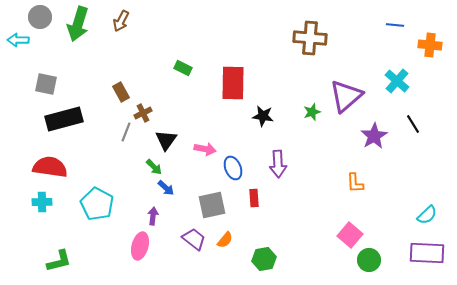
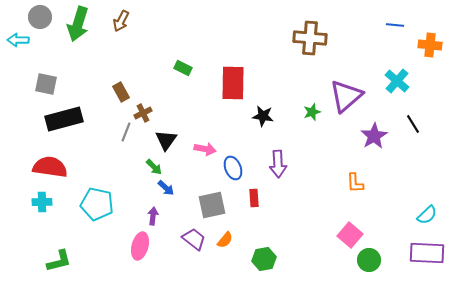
cyan pentagon at (97, 204): rotated 16 degrees counterclockwise
